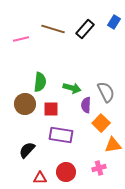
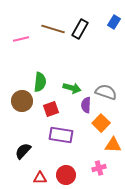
black rectangle: moved 5 px left; rotated 12 degrees counterclockwise
gray semicircle: rotated 45 degrees counterclockwise
brown circle: moved 3 px left, 3 px up
red square: rotated 21 degrees counterclockwise
orange triangle: rotated 12 degrees clockwise
black semicircle: moved 4 px left, 1 px down
red circle: moved 3 px down
